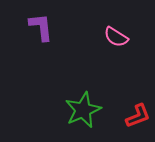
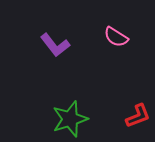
purple L-shape: moved 14 px right, 18 px down; rotated 148 degrees clockwise
green star: moved 13 px left, 9 px down; rotated 6 degrees clockwise
